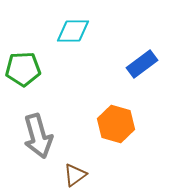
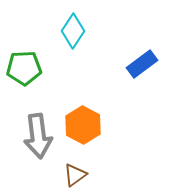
cyan diamond: rotated 56 degrees counterclockwise
green pentagon: moved 1 px right, 1 px up
orange hexagon: moved 33 px left, 1 px down; rotated 12 degrees clockwise
gray arrow: rotated 9 degrees clockwise
